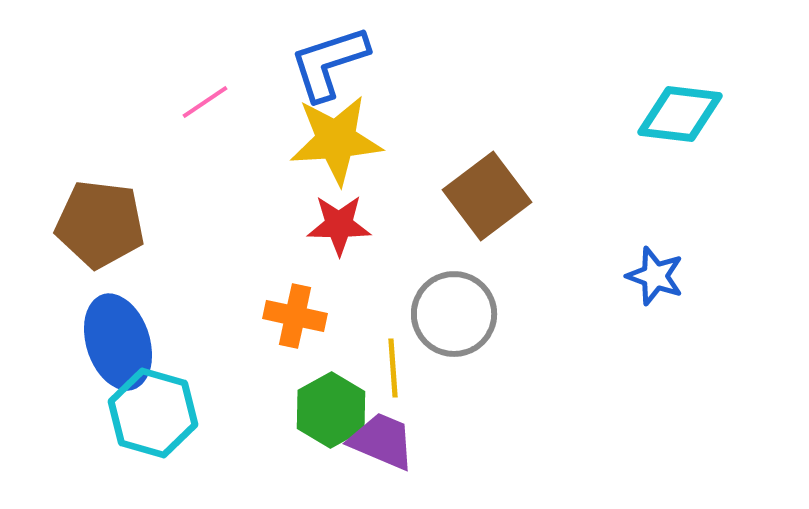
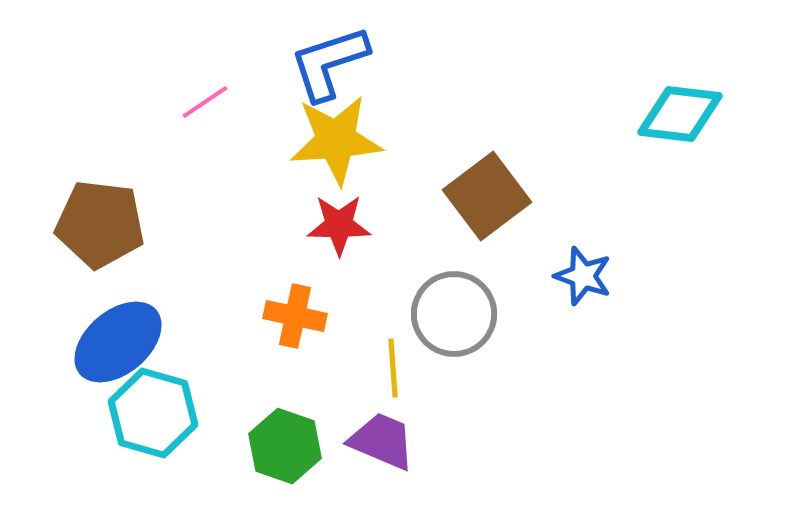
blue star: moved 72 px left
blue ellipse: rotated 68 degrees clockwise
green hexagon: moved 46 px left, 36 px down; rotated 12 degrees counterclockwise
